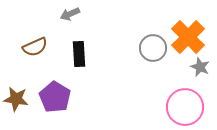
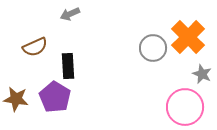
black rectangle: moved 11 px left, 12 px down
gray star: moved 2 px right, 7 px down
